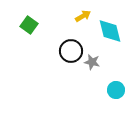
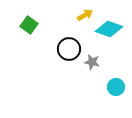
yellow arrow: moved 2 px right, 1 px up
cyan diamond: moved 1 px left, 2 px up; rotated 56 degrees counterclockwise
black circle: moved 2 px left, 2 px up
cyan circle: moved 3 px up
